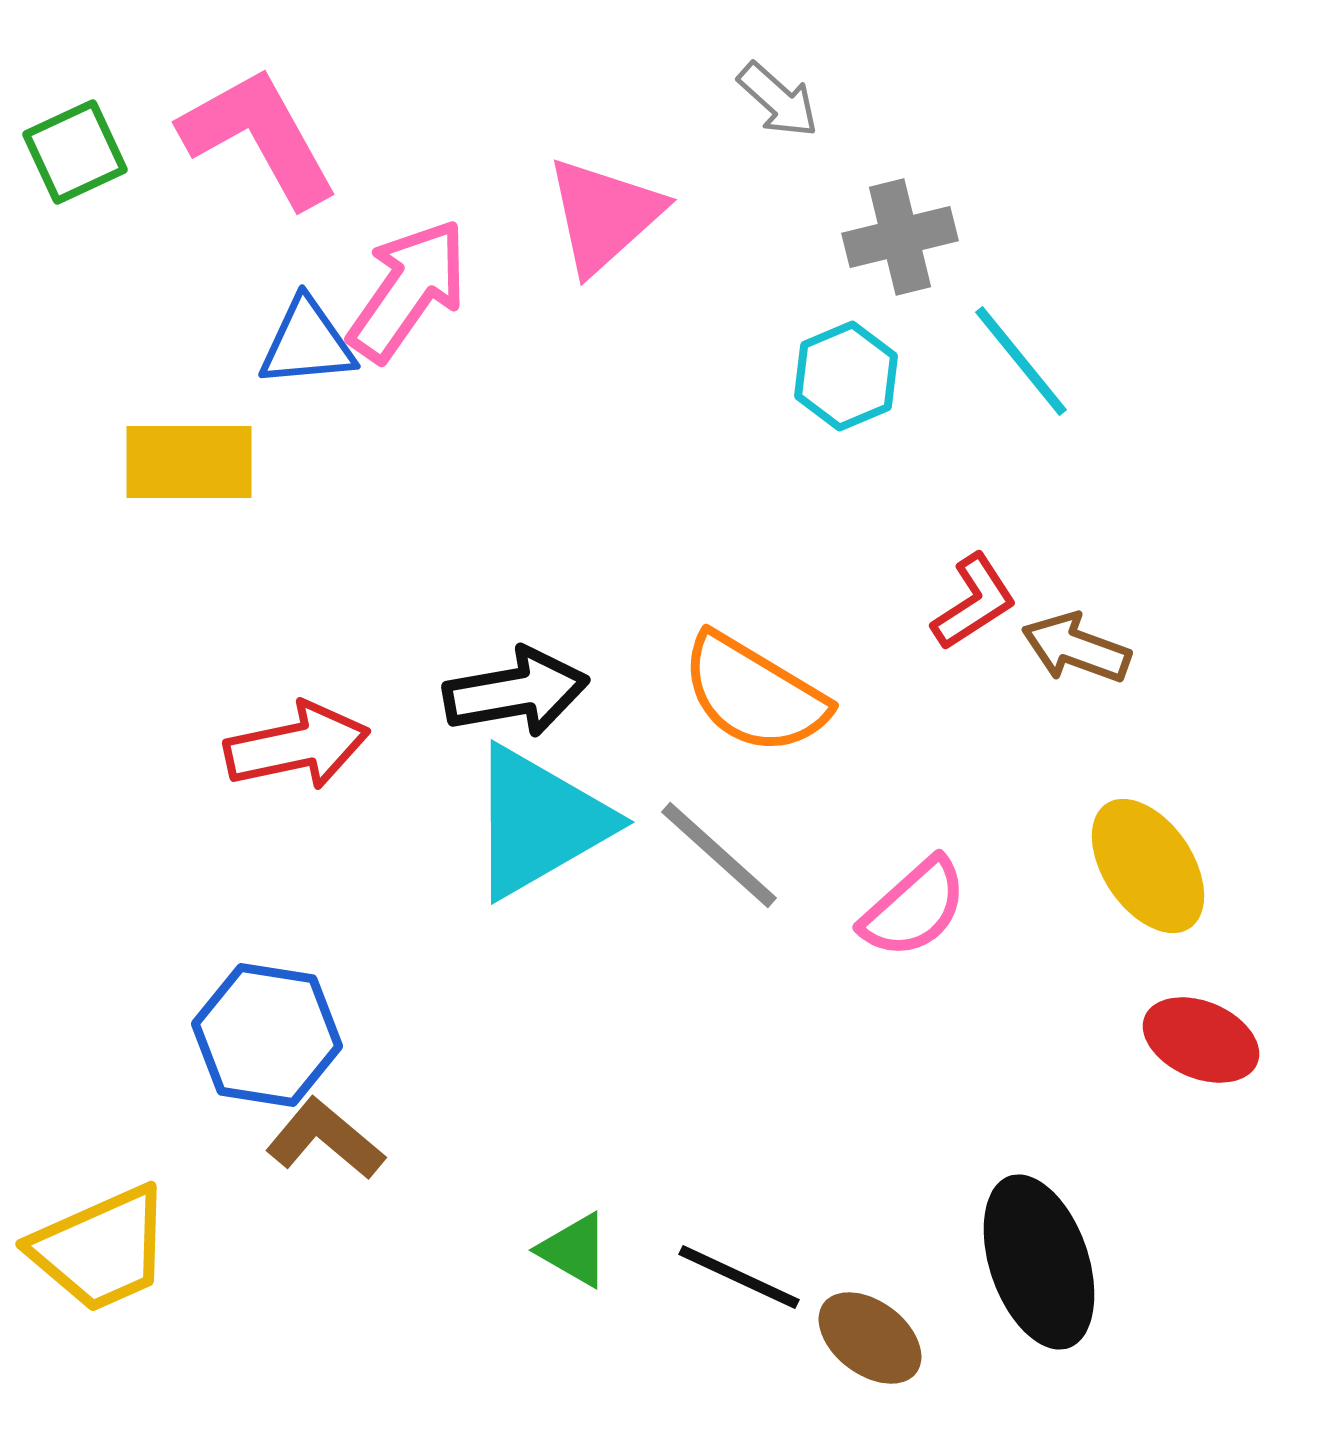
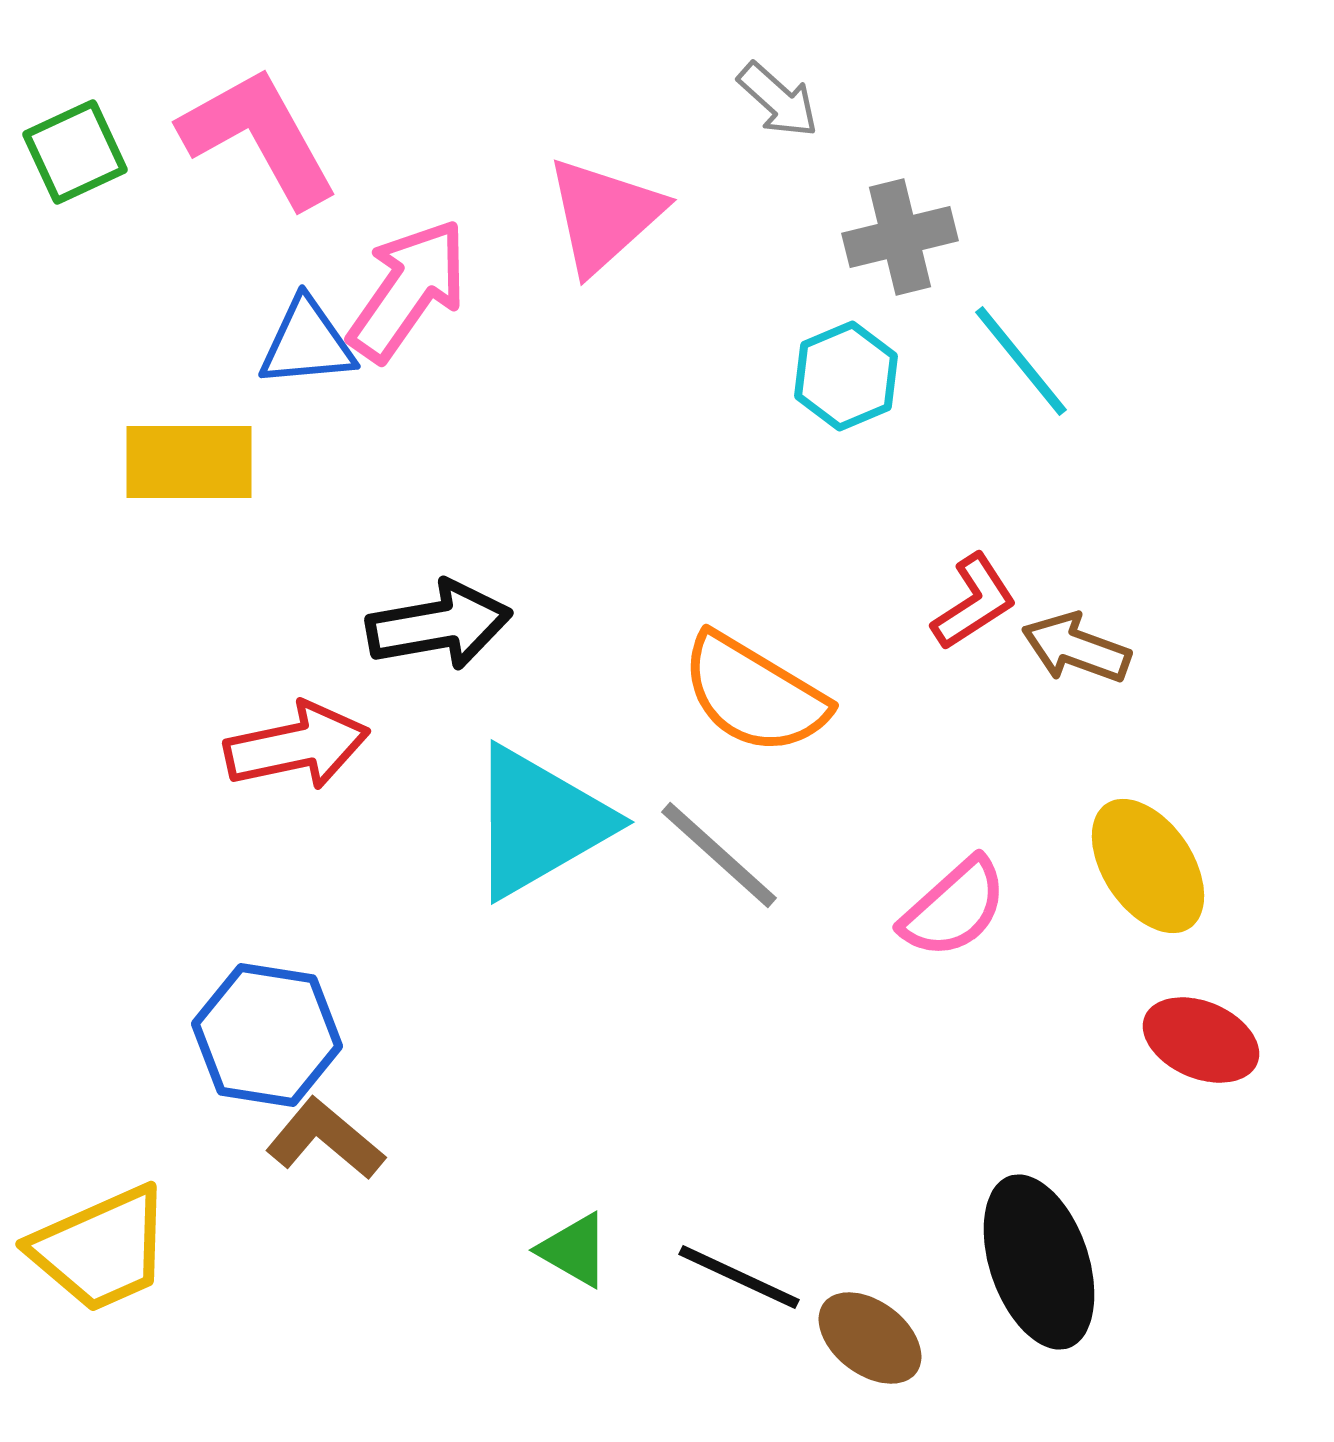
black arrow: moved 77 px left, 67 px up
pink semicircle: moved 40 px right
